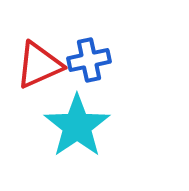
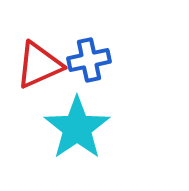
cyan star: moved 2 px down
